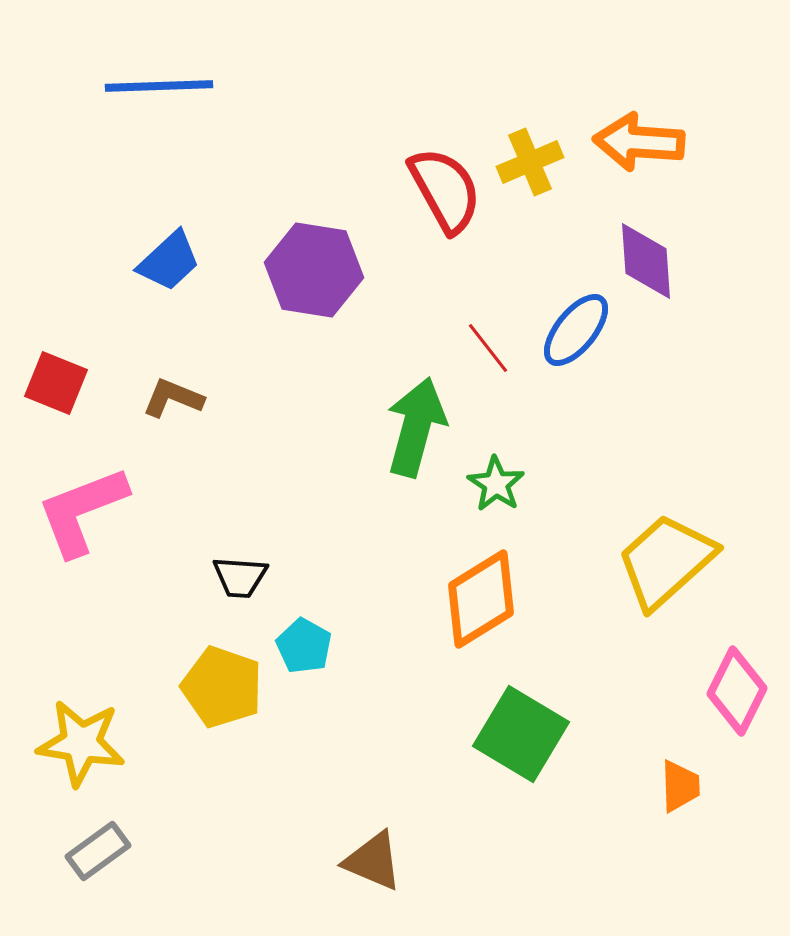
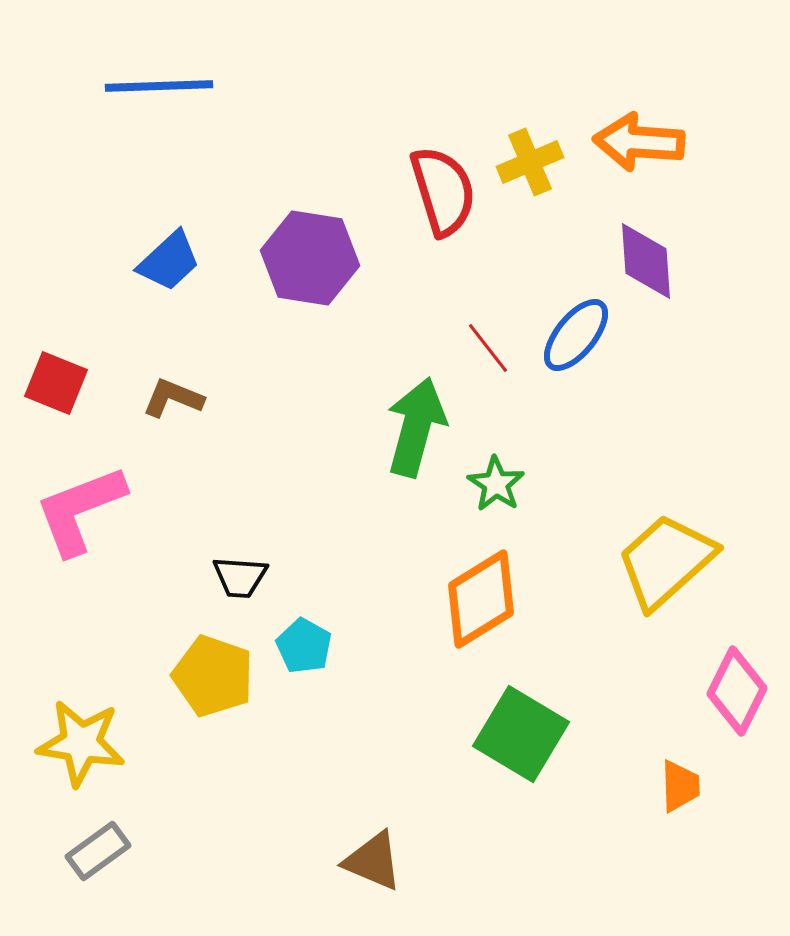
red semicircle: moved 2 px left, 1 px down; rotated 12 degrees clockwise
purple hexagon: moved 4 px left, 12 px up
blue ellipse: moved 5 px down
pink L-shape: moved 2 px left, 1 px up
yellow pentagon: moved 9 px left, 11 px up
